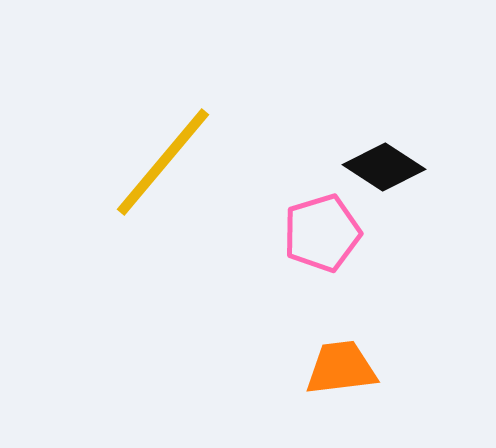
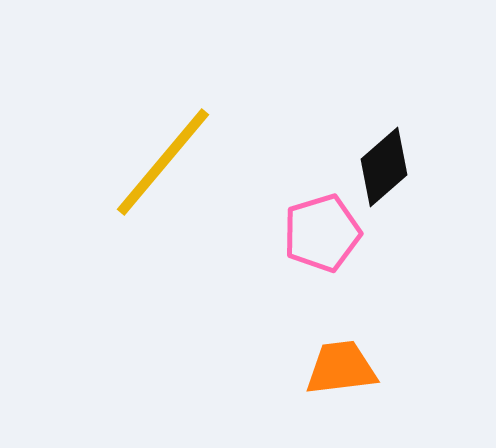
black diamond: rotated 74 degrees counterclockwise
